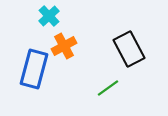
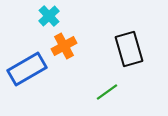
black rectangle: rotated 12 degrees clockwise
blue rectangle: moved 7 px left; rotated 45 degrees clockwise
green line: moved 1 px left, 4 px down
